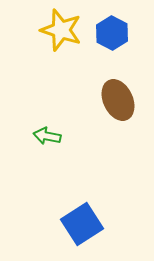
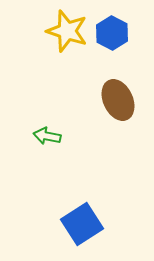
yellow star: moved 6 px right, 1 px down
